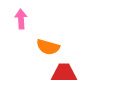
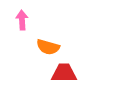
pink arrow: moved 1 px right, 1 px down
